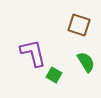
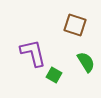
brown square: moved 4 px left
